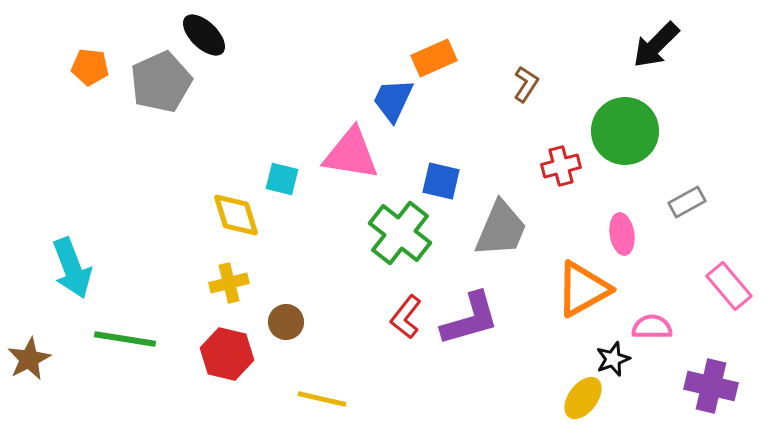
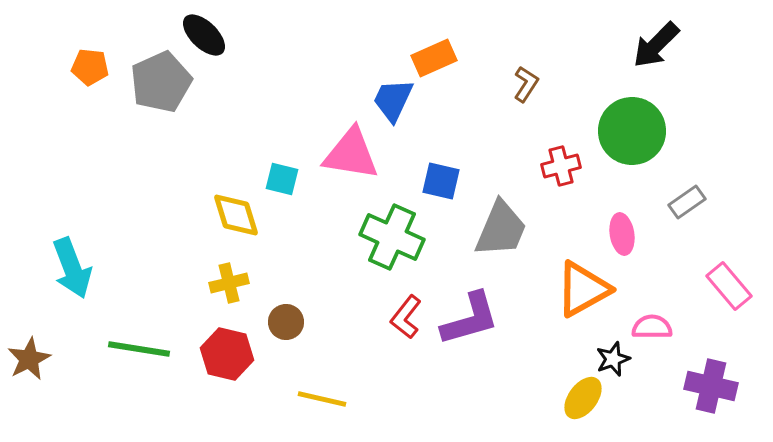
green circle: moved 7 px right
gray rectangle: rotated 6 degrees counterclockwise
green cross: moved 8 px left, 4 px down; rotated 14 degrees counterclockwise
green line: moved 14 px right, 10 px down
